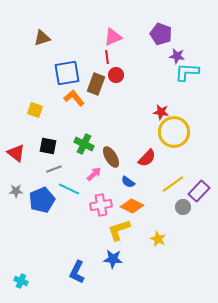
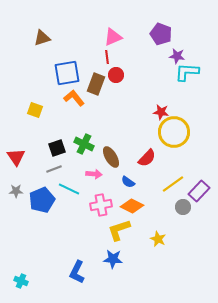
black square: moved 9 px right, 2 px down; rotated 30 degrees counterclockwise
red triangle: moved 4 px down; rotated 18 degrees clockwise
pink arrow: rotated 49 degrees clockwise
